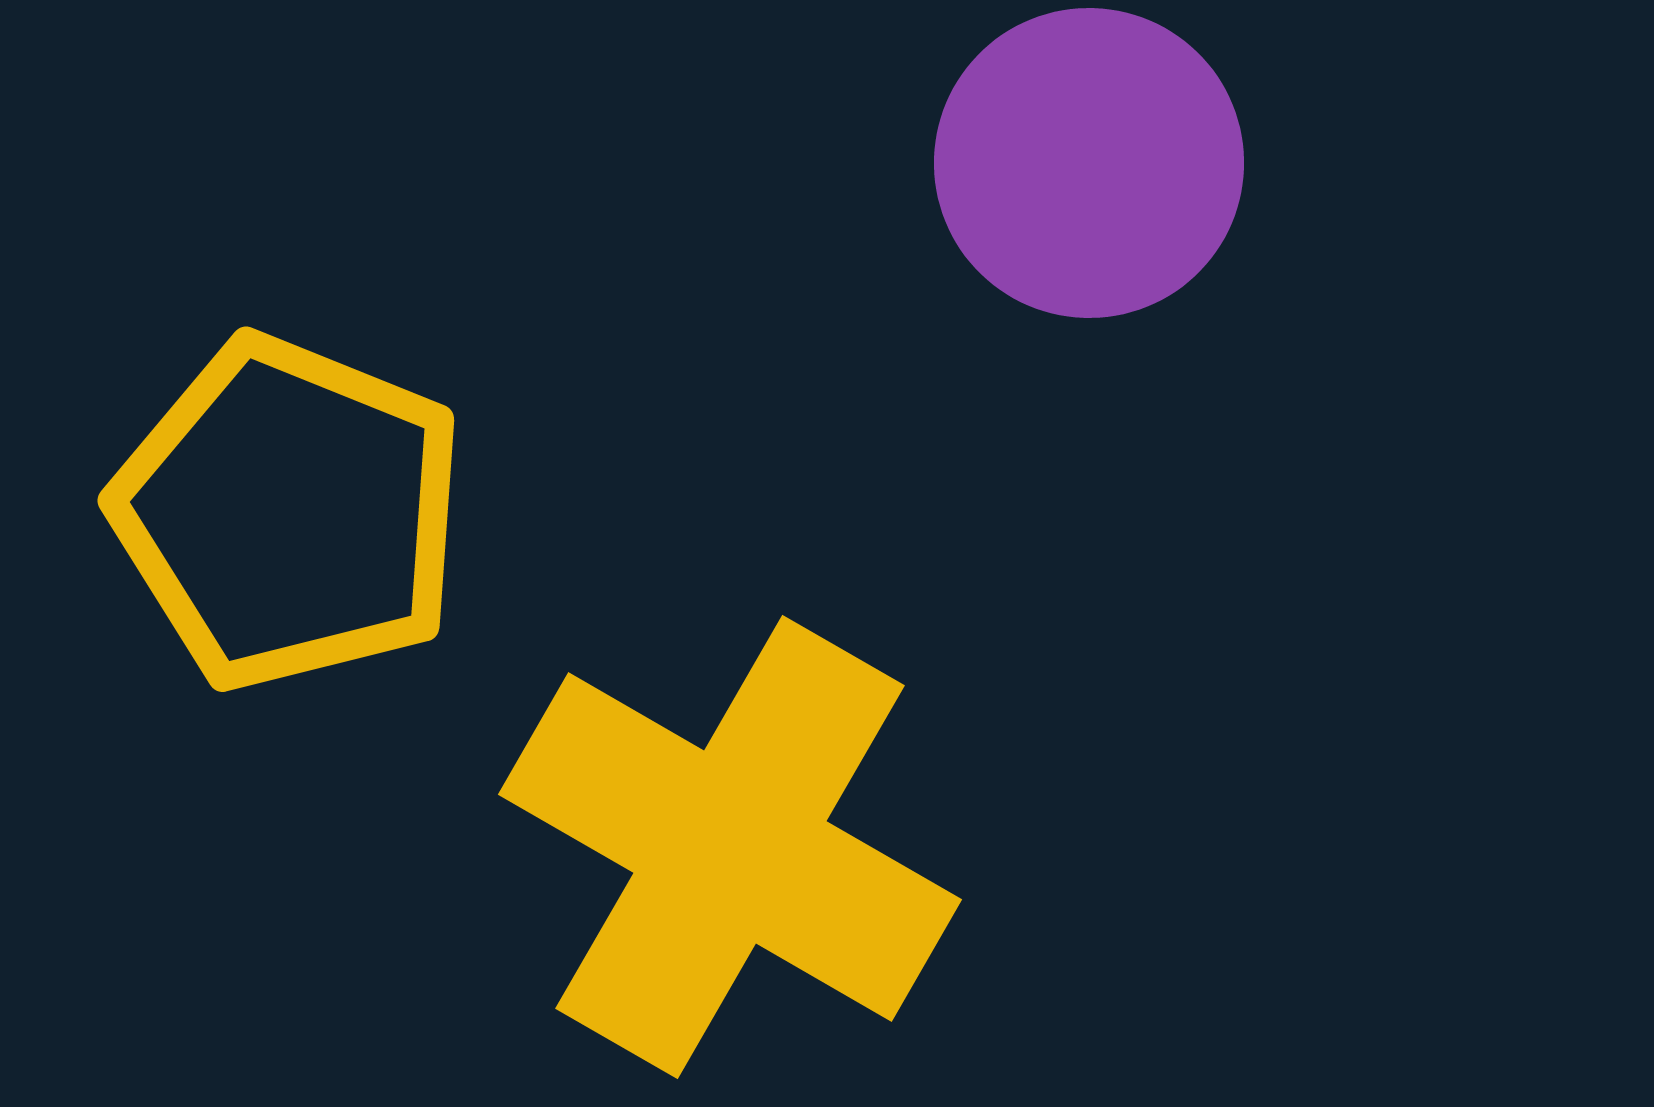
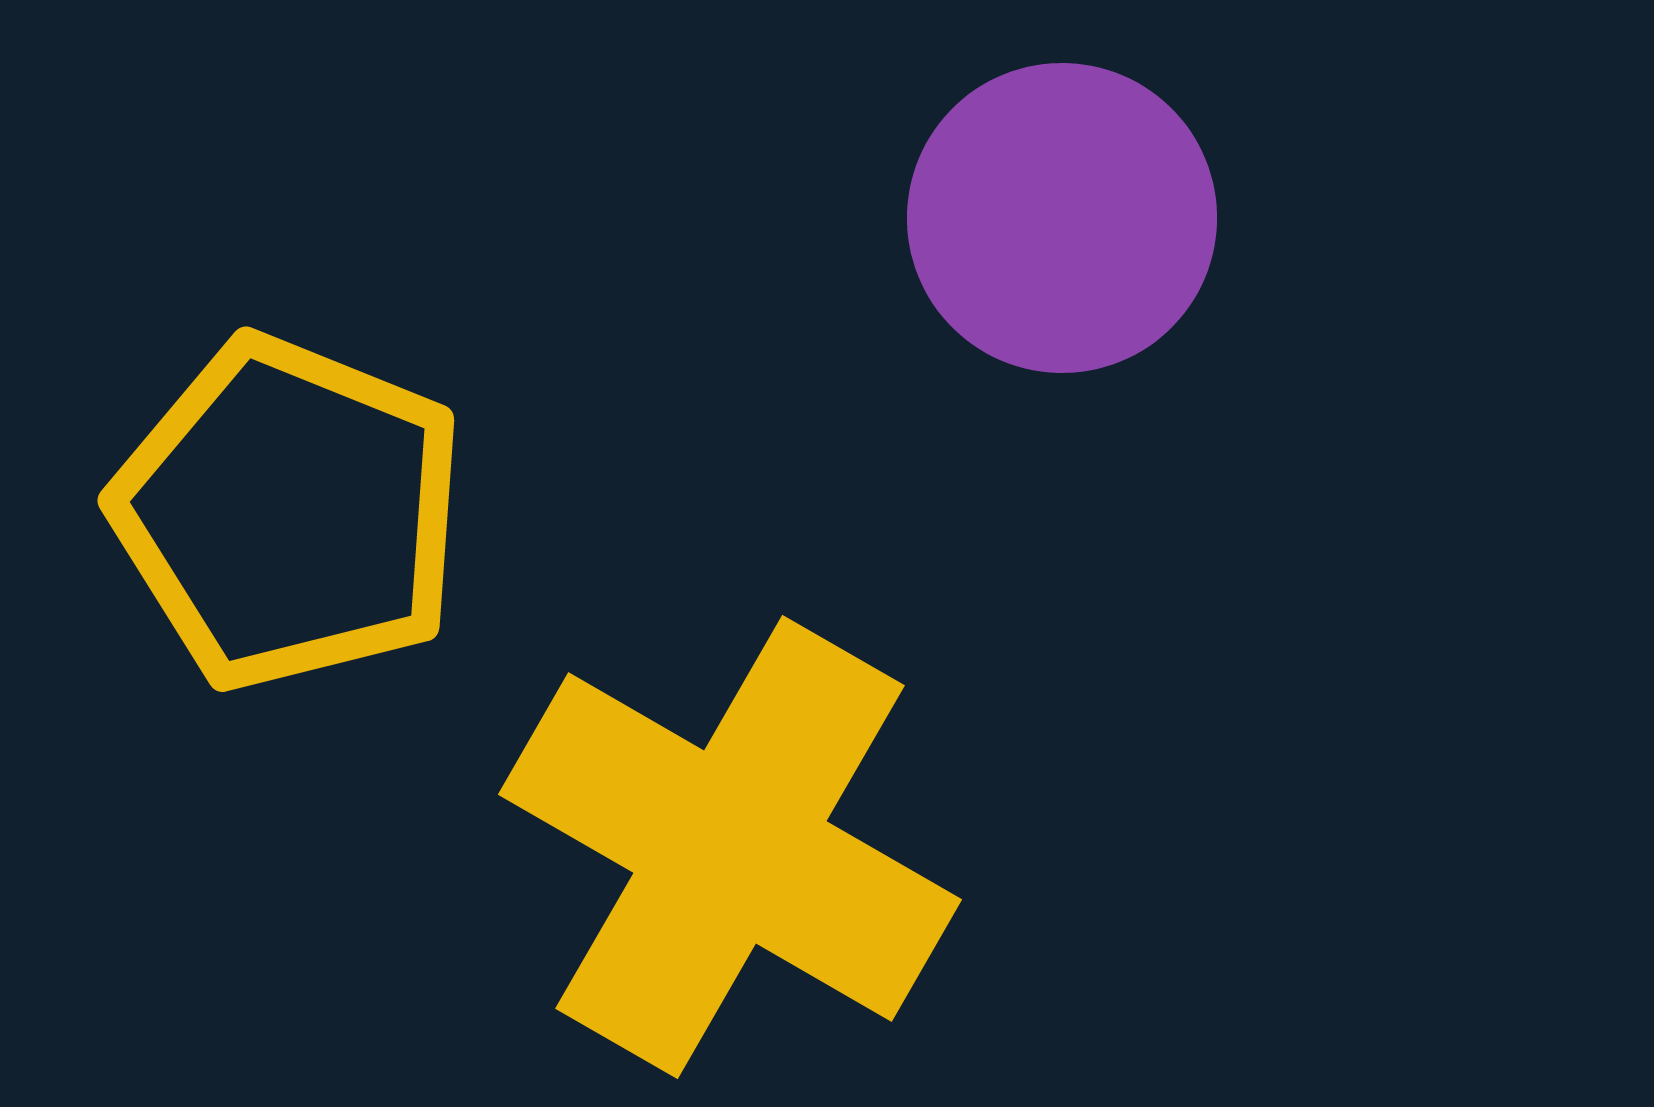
purple circle: moved 27 px left, 55 px down
